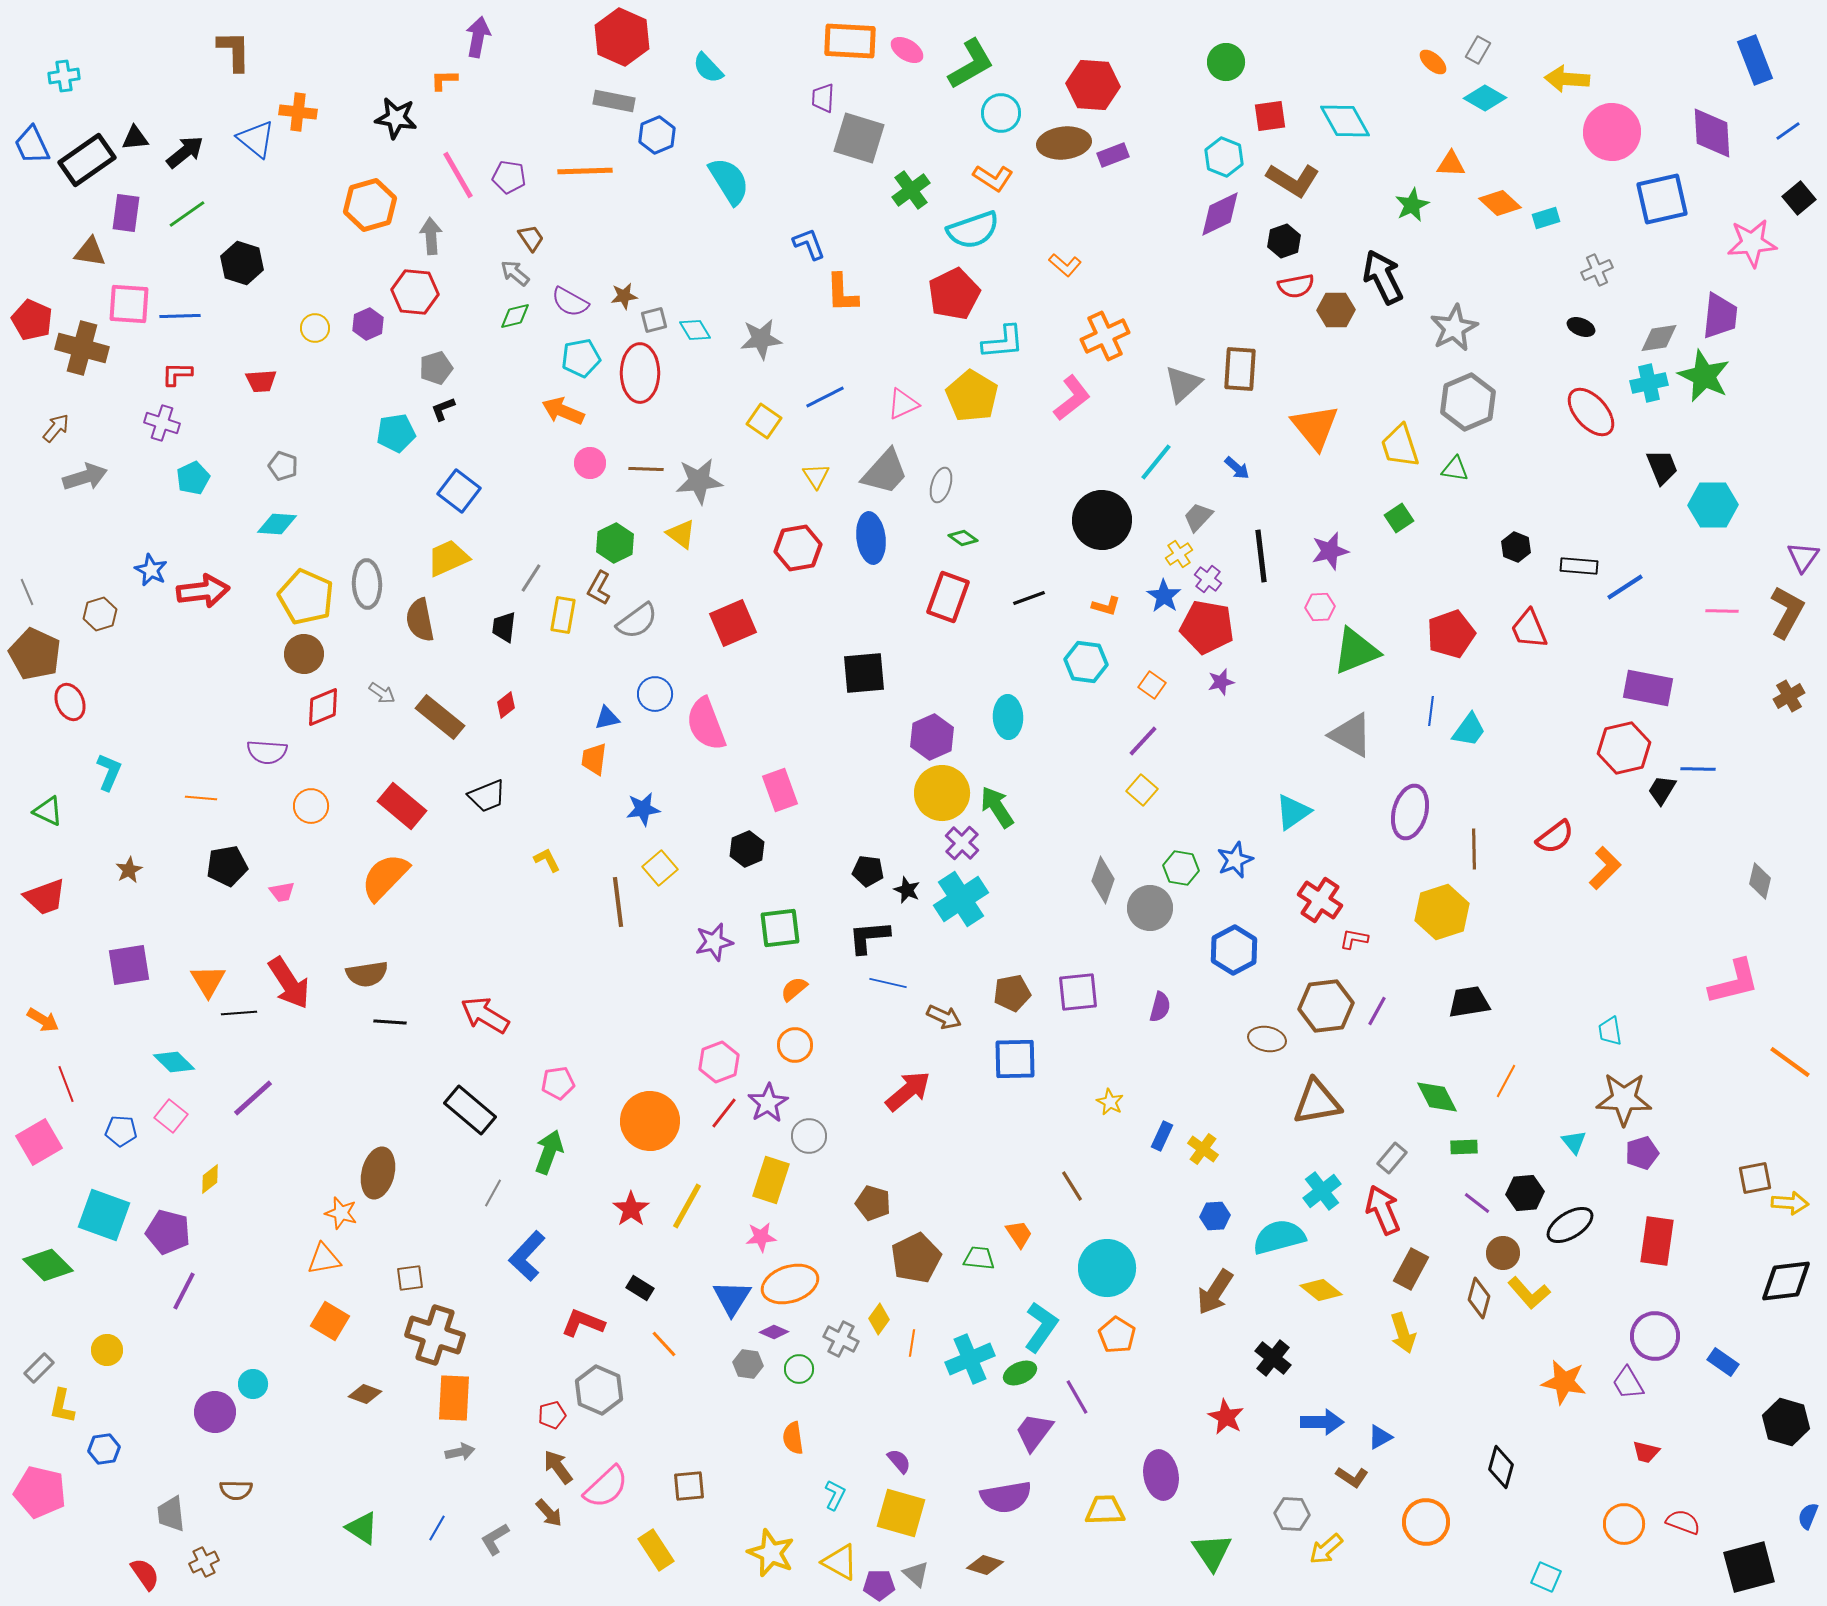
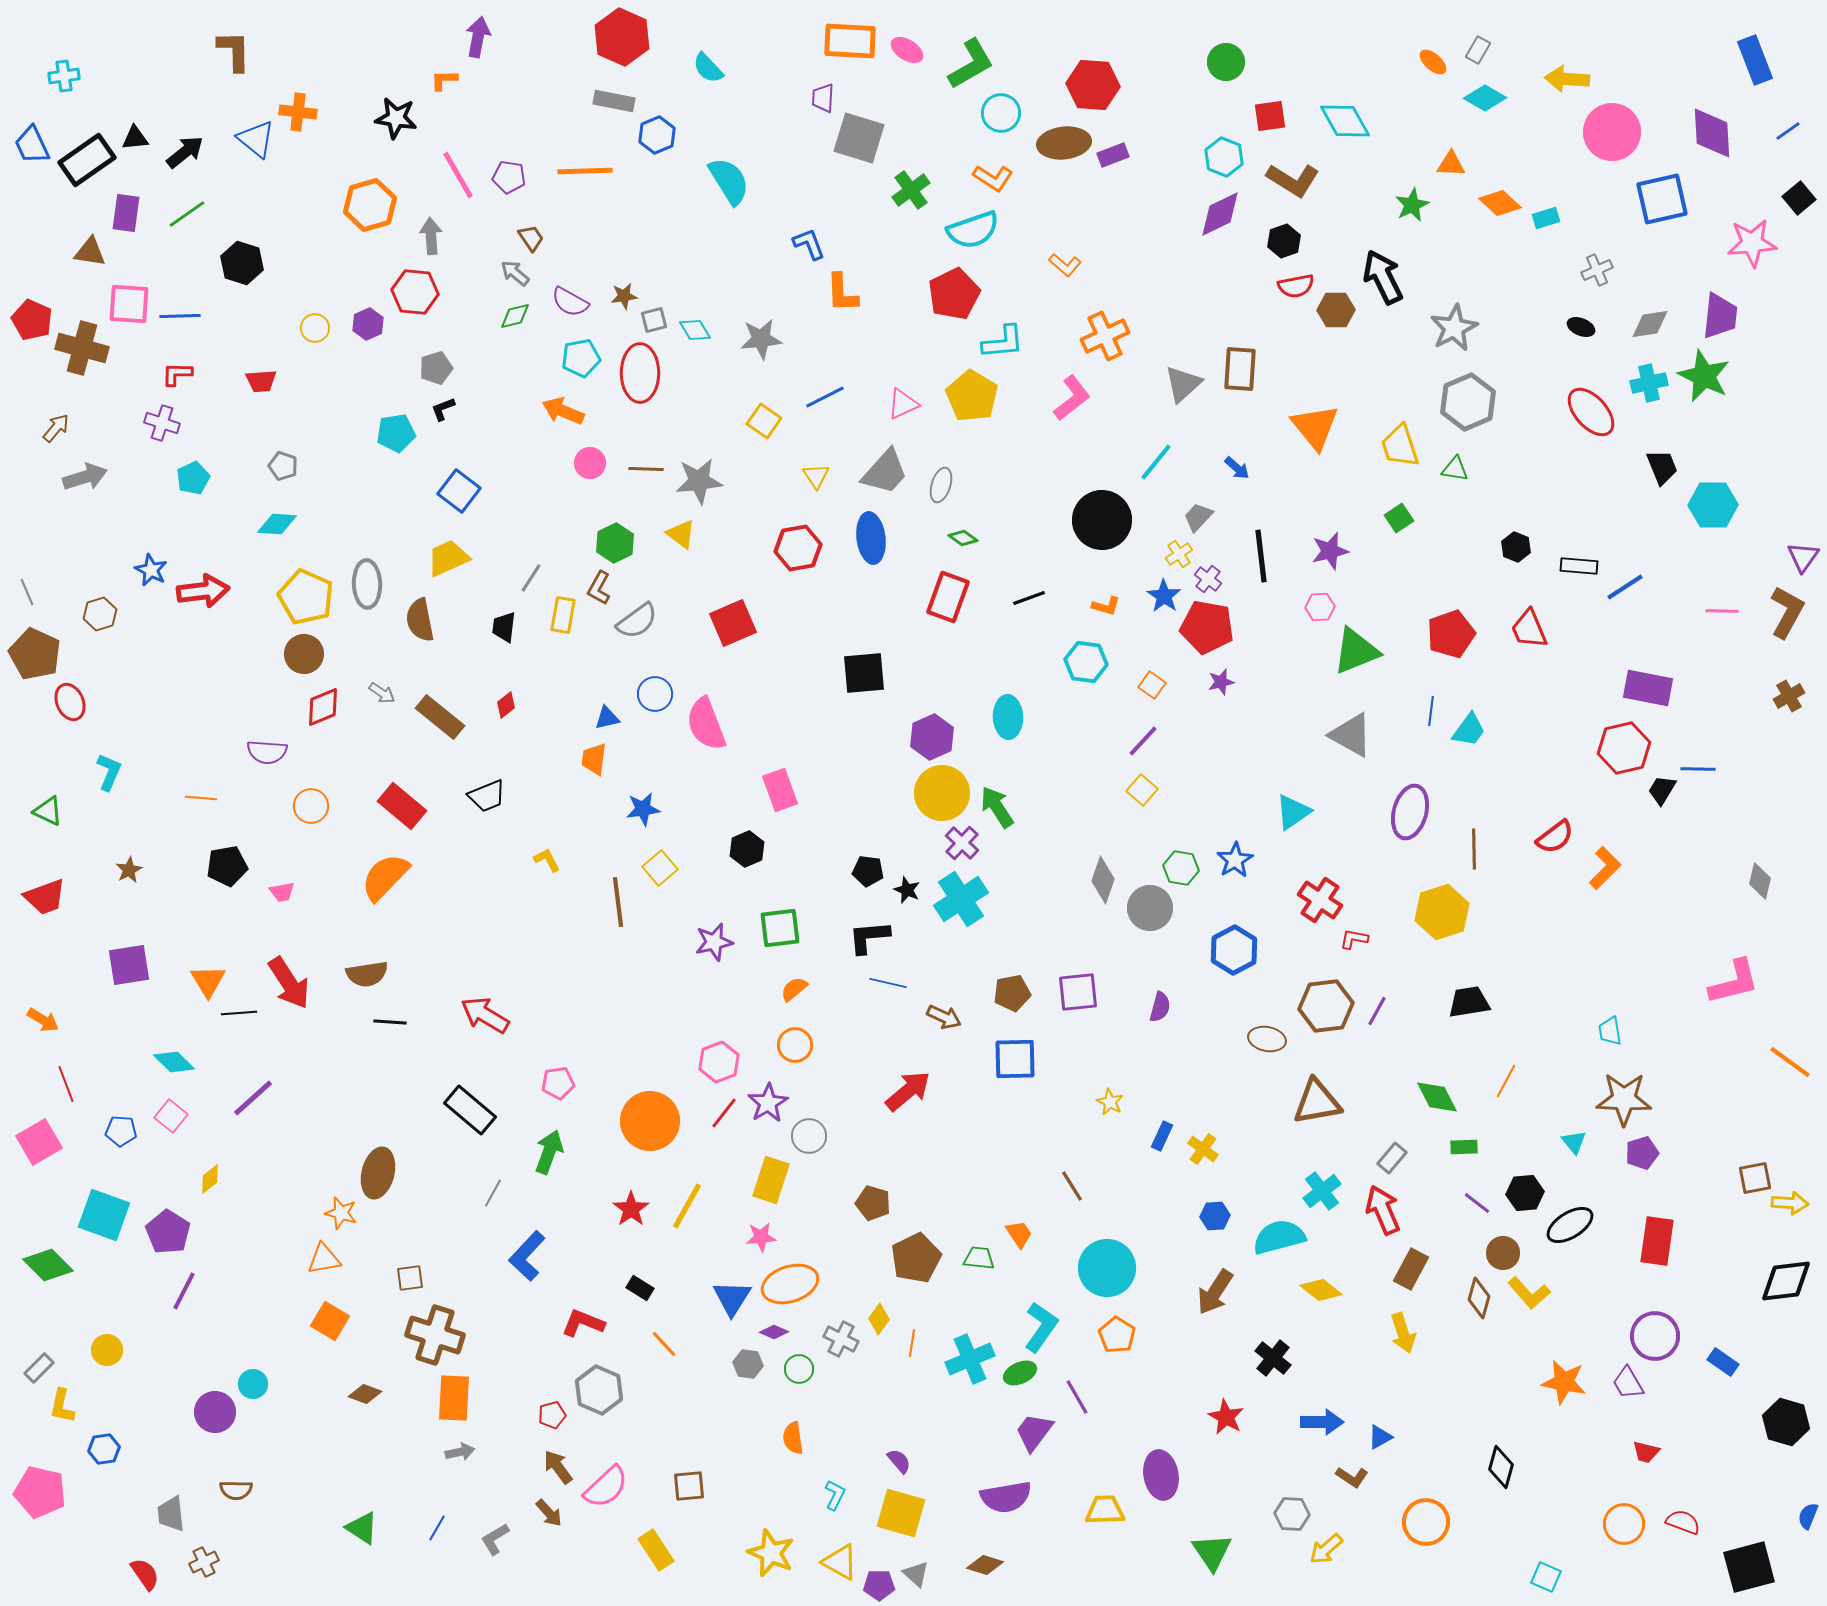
gray diamond at (1659, 338): moved 9 px left, 14 px up
blue star at (1235, 860): rotated 9 degrees counterclockwise
purple pentagon at (168, 1232): rotated 18 degrees clockwise
